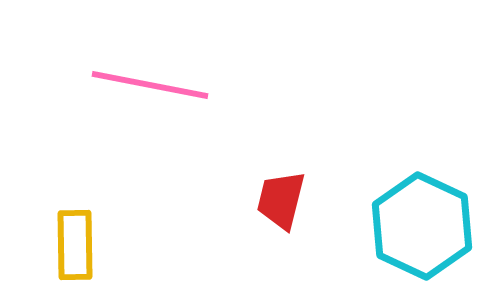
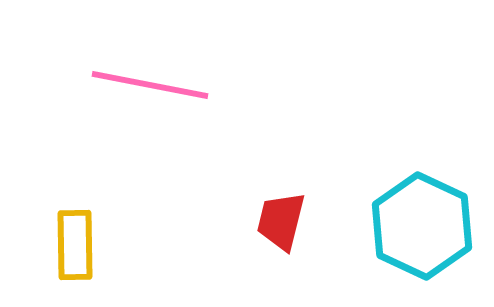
red trapezoid: moved 21 px down
